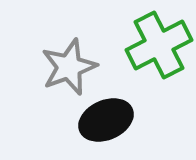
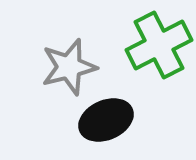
gray star: rotated 6 degrees clockwise
